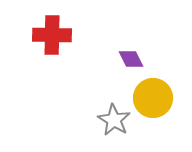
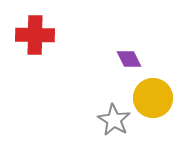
red cross: moved 17 px left
purple diamond: moved 2 px left
